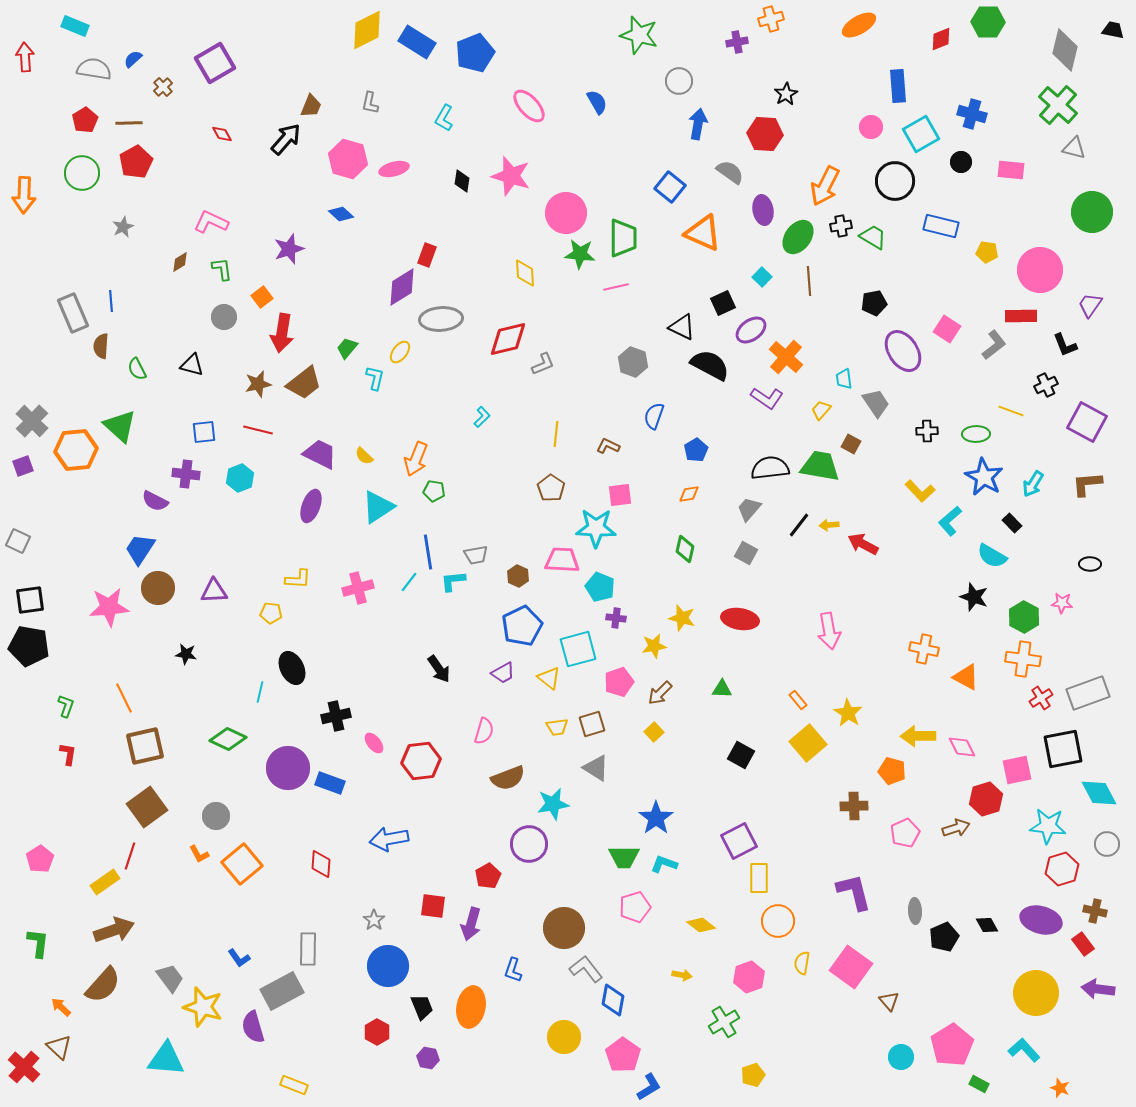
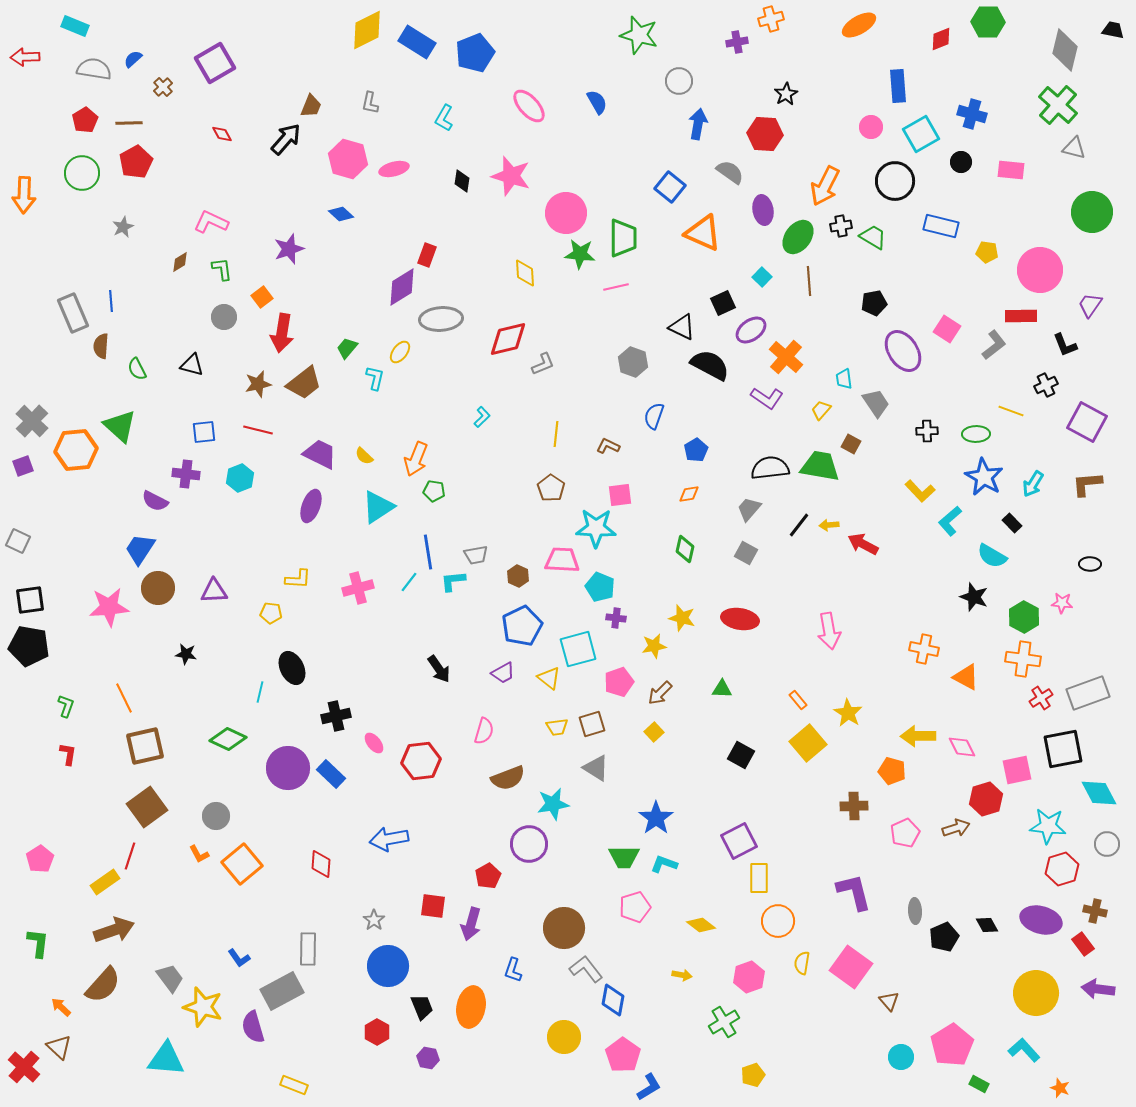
red arrow at (25, 57): rotated 88 degrees counterclockwise
blue rectangle at (330, 783): moved 1 px right, 9 px up; rotated 24 degrees clockwise
